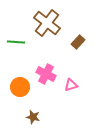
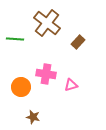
green line: moved 1 px left, 3 px up
pink cross: rotated 18 degrees counterclockwise
orange circle: moved 1 px right
